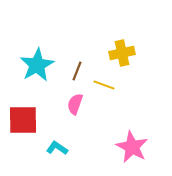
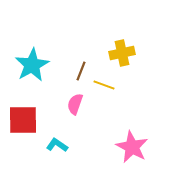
cyan star: moved 5 px left
brown line: moved 4 px right
cyan L-shape: moved 3 px up
